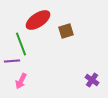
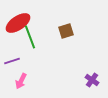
red ellipse: moved 20 px left, 3 px down
green line: moved 9 px right, 7 px up
purple line: rotated 14 degrees counterclockwise
